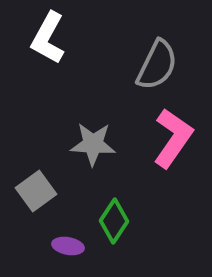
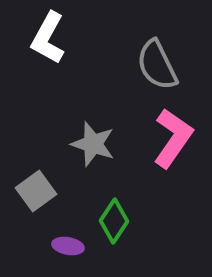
gray semicircle: rotated 128 degrees clockwise
gray star: rotated 15 degrees clockwise
